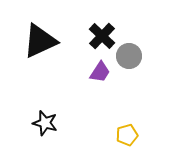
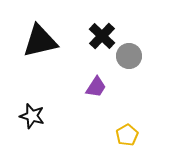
black triangle: rotated 12 degrees clockwise
purple trapezoid: moved 4 px left, 15 px down
black star: moved 13 px left, 7 px up
yellow pentagon: rotated 15 degrees counterclockwise
